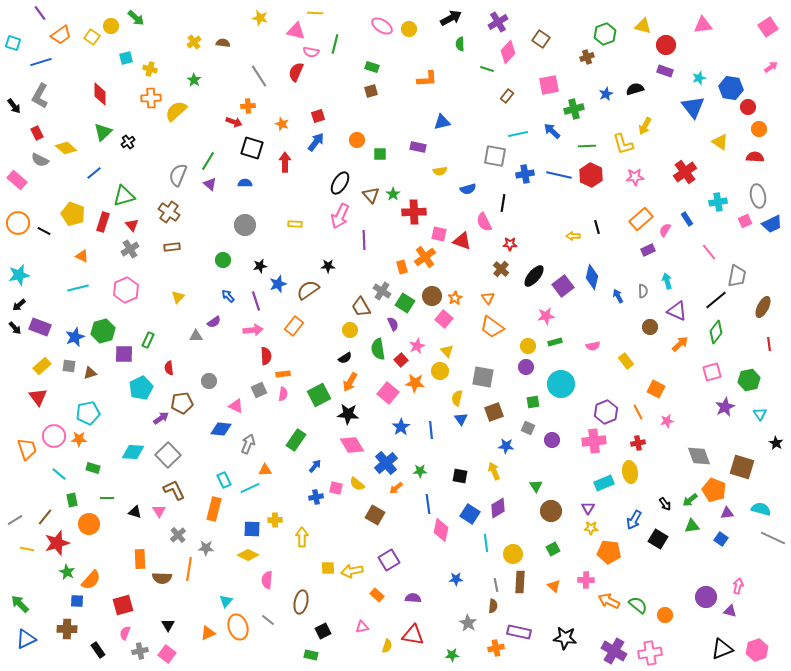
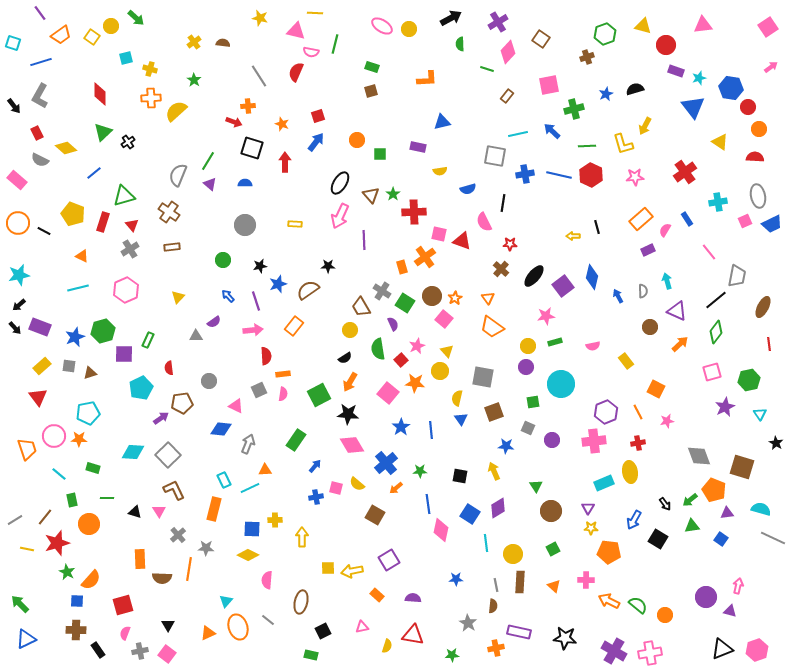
purple rectangle at (665, 71): moved 11 px right
brown cross at (67, 629): moved 9 px right, 1 px down
